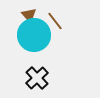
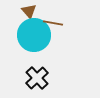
brown triangle: moved 4 px up
brown line: moved 2 px left, 2 px down; rotated 42 degrees counterclockwise
